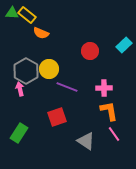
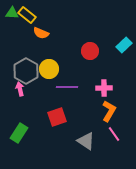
purple line: rotated 20 degrees counterclockwise
orange L-shape: rotated 40 degrees clockwise
